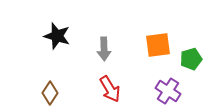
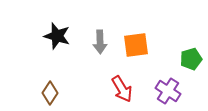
orange square: moved 22 px left
gray arrow: moved 4 px left, 7 px up
red arrow: moved 12 px right
